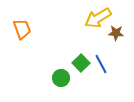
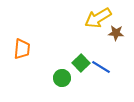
orange trapezoid: moved 20 px down; rotated 25 degrees clockwise
blue line: moved 3 px down; rotated 30 degrees counterclockwise
green circle: moved 1 px right
